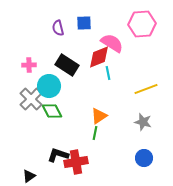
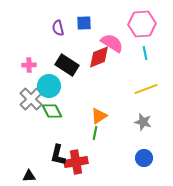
cyan line: moved 37 px right, 20 px up
black L-shape: rotated 95 degrees counterclockwise
black triangle: rotated 32 degrees clockwise
